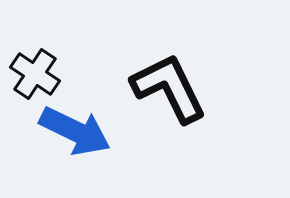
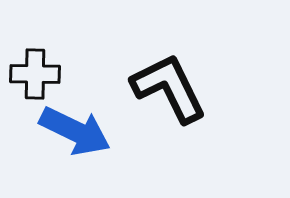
black cross: rotated 33 degrees counterclockwise
